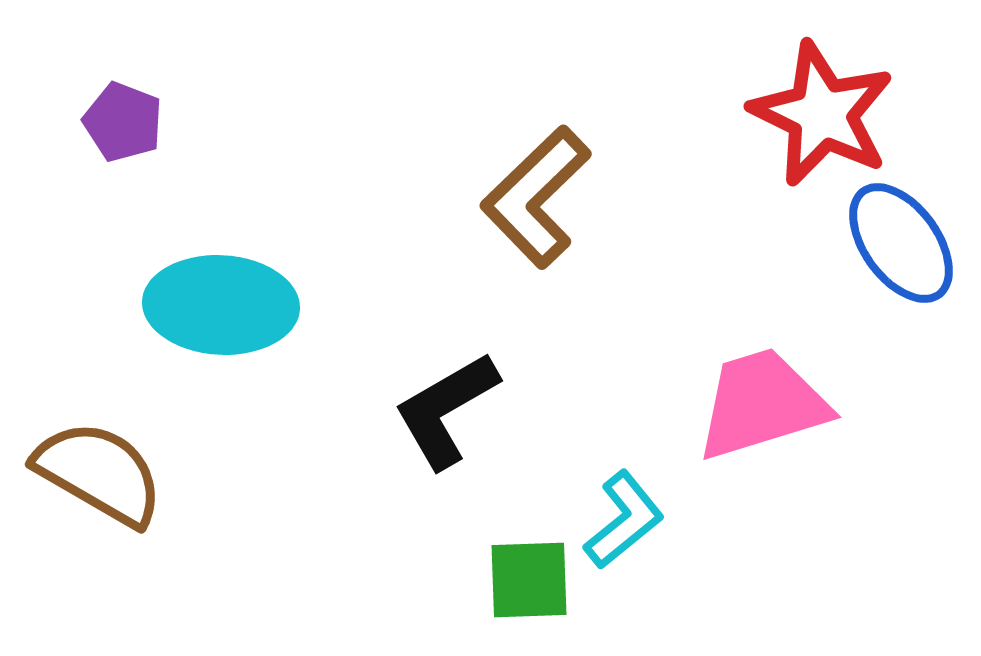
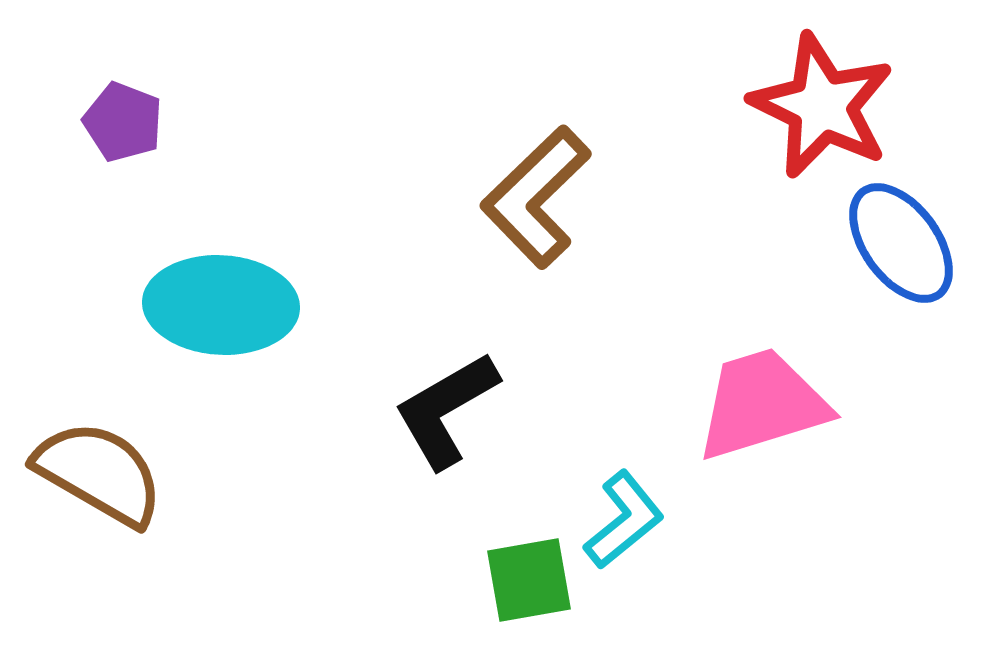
red star: moved 8 px up
green square: rotated 8 degrees counterclockwise
